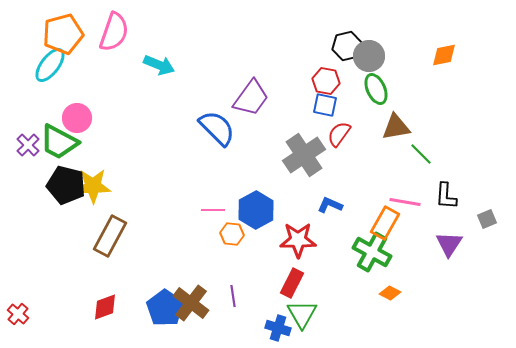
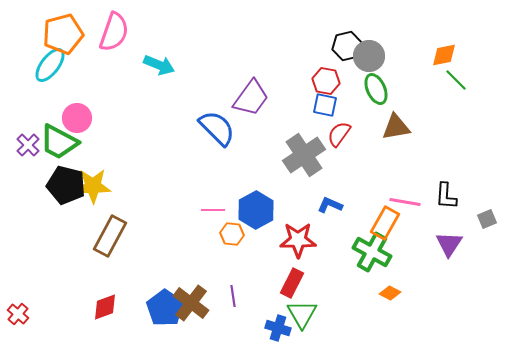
green line at (421, 154): moved 35 px right, 74 px up
